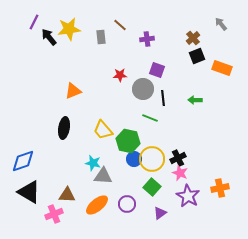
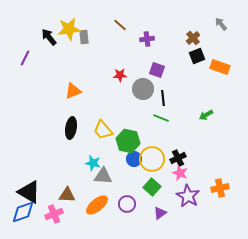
purple line: moved 9 px left, 36 px down
gray rectangle: moved 17 px left
orange rectangle: moved 2 px left, 1 px up
green arrow: moved 11 px right, 15 px down; rotated 32 degrees counterclockwise
green line: moved 11 px right
black ellipse: moved 7 px right
blue diamond: moved 51 px down
